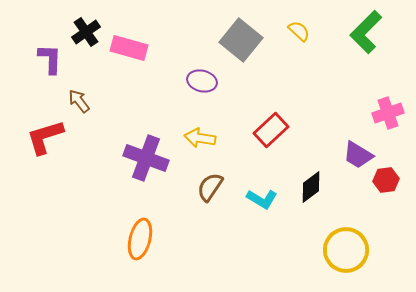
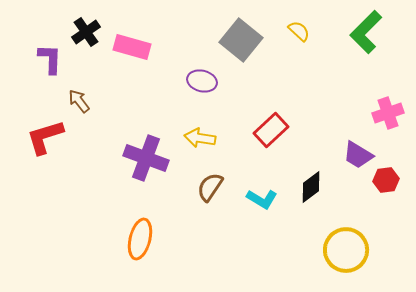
pink rectangle: moved 3 px right, 1 px up
